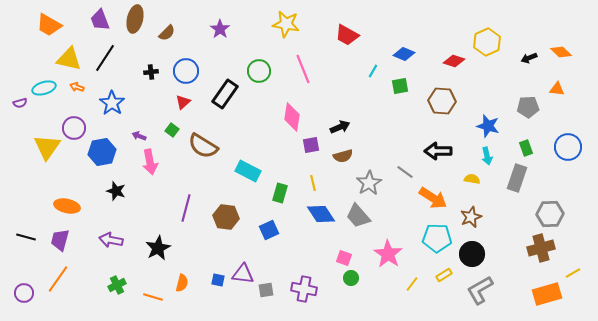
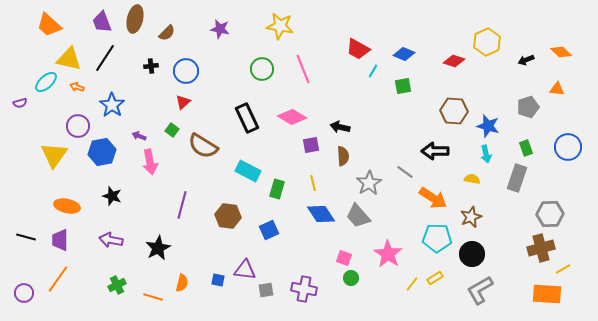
purple trapezoid at (100, 20): moved 2 px right, 2 px down
yellow star at (286, 24): moved 6 px left, 2 px down
orange trapezoid at (49, 25): rotated 12 degrees clockwise
purple star at (220, 29): rotated 24 degrees counterclockwise
red trapezoid at (347, 35): moved 11 px right, 14 px down
black arrow at (529, 58): moved 3 px left, 2 px down
green circle at (259, 71): moved 3 px right, 2 px up
black cross at (151, 72): moved 6 px up
green square at (400, 86): moved 3 px right
cyan ellipse at (44, 88): moved 2 px right, 6 px up; rotated 25 degrees counterclockwise
black rectangle at (225, 94): moved 22 px right, 24 px down; rotated 60 degrees counterclockwise
brown hexagon at (442, 101): moved 12 px right, 10 px down
blue star at (112, 103): moved 2 px down
gray pentagon at (528, 107): rotated 15 degrees counterclockwise
pink diamond at (292, 117): rotated 68 degrees counterclockwise
black arrow at (340, 127): rotated 144 degrees counterclockwise
purple circle at (74, 128): moved 4 px right, 2 px up
yellow triangle at (47, 147): moved 7 px right, 8 px down
black arrow at (438, 151): moved 3 px left
brown semicircle at (343, 156): rotated 78 degrees counterclockwise
cyan arrow at (487, 156): moved 1 px left, 2 px up
black star at (116, 191): moved 4 px left, 5 px down
green rectangle at (280, 193): moved 3 px left, 4 px up
purple line at (186, 208): moved 4 px left, 3 px up
brown hexagon at (226, 217): moved 2 px right, 1 px up
purple trapezoid at (60, 240): rotated 15 degrees counterclockwise
yellow line at (573, 273): moved 10 px left, 4 px up
purple triangle at (243, 274): moved 2 px right, 4 px up
yellow rectangle at (444, 275): moved 9 px left, 3 px down
orange rectangle at (547, 294): rotated 20 degrees clockwise
